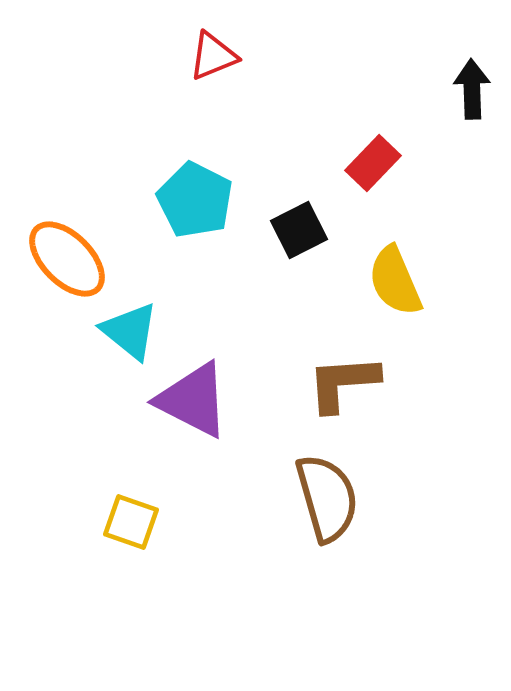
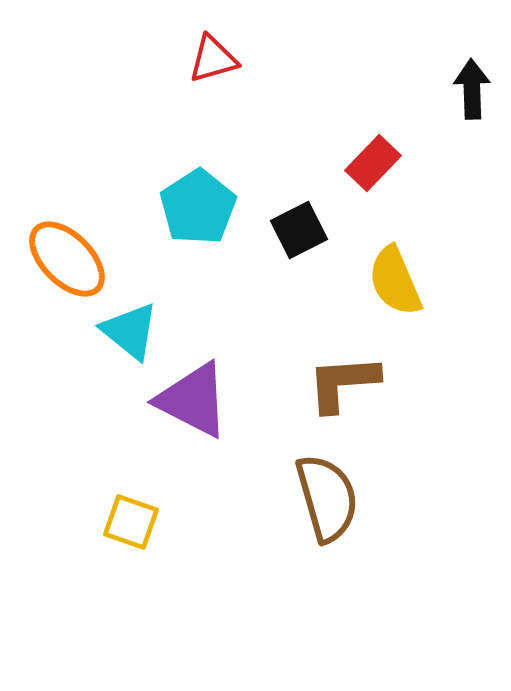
red triangle: moved 3 px down; rotated 6 degrees clockwise
cyan pentagon: moved 3 px right, 7 px down; rotated 12 degrees clockwise
